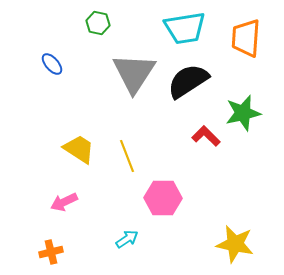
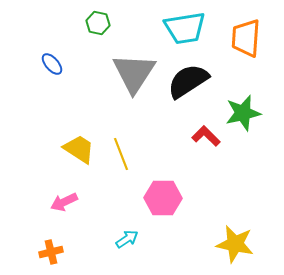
yellow line: moved 6 px left, 2 px up
